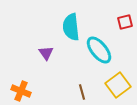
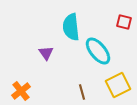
red square: moved 1 px left; rotated 28 degrees clockwise
cyan ellipse: moved 1 px left, 1 px down
yellow square: rotated 10 degrees clockwise
orange cross: rotated 30 degrees clockwise
